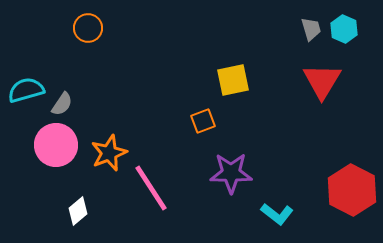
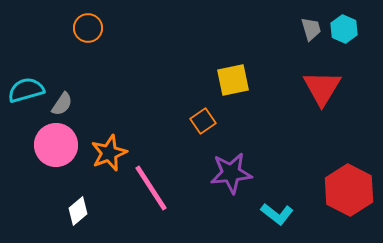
red triangle: moved 7 px down
orange square: rotated 15 degrees counterclockwise
purple star: rotated 6 degrees counterclockwise
red hexagon: moved 3 px left
